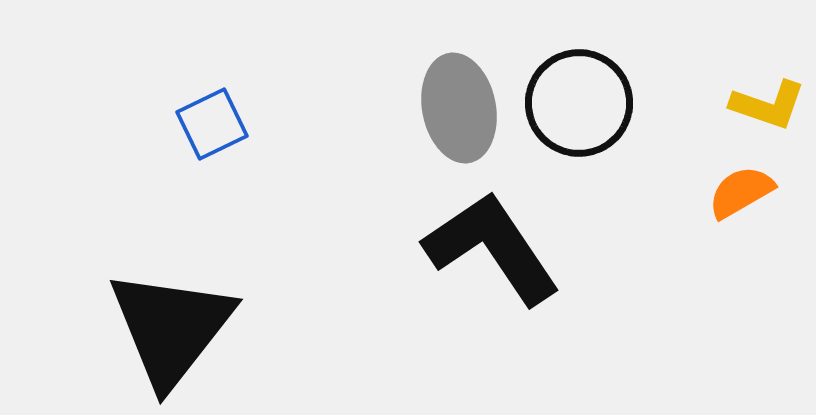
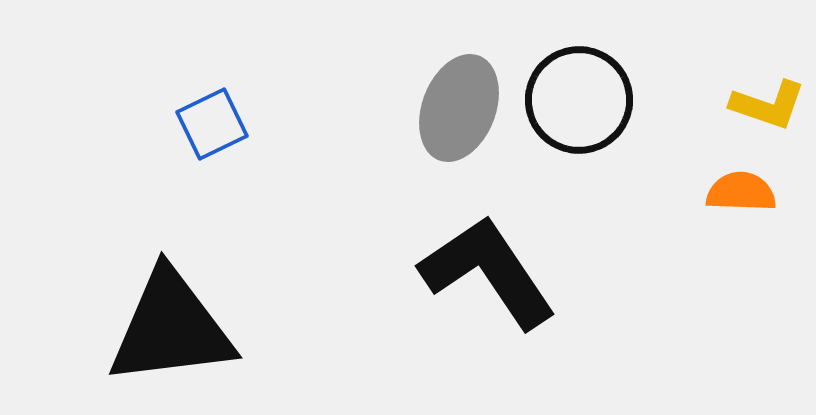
black circle: moved 3 px up
gray ellipse: rotated 32 degrees clockwise
orange semicircle: rotated 32 degrees clockwise
black L-shape: moved 4 px left, 24 px down
black triangle: rotated 45 degrees clockwise
